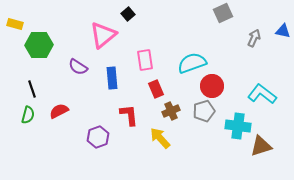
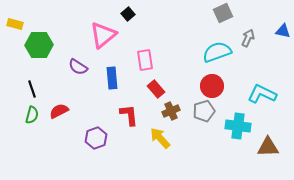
gray arrow: moved 6 px left
cyan semicircle: moved 25 px right, 11 px up
red rectangle: rotated 18 degrees counterclockwise
cyan L-shape: rotated 12 degrees counterclockwise
green semicircle: moved 4 px right
purple hexagon: moved 2 px left, 1 px down
brown triangle: moved 7 px right, 1 px down; rotated 15 degrees clockwise
